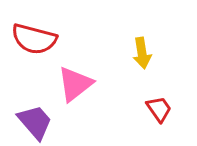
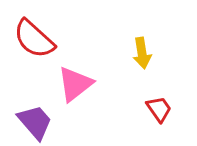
red semicircle: rotated 27 degrees clockwise
